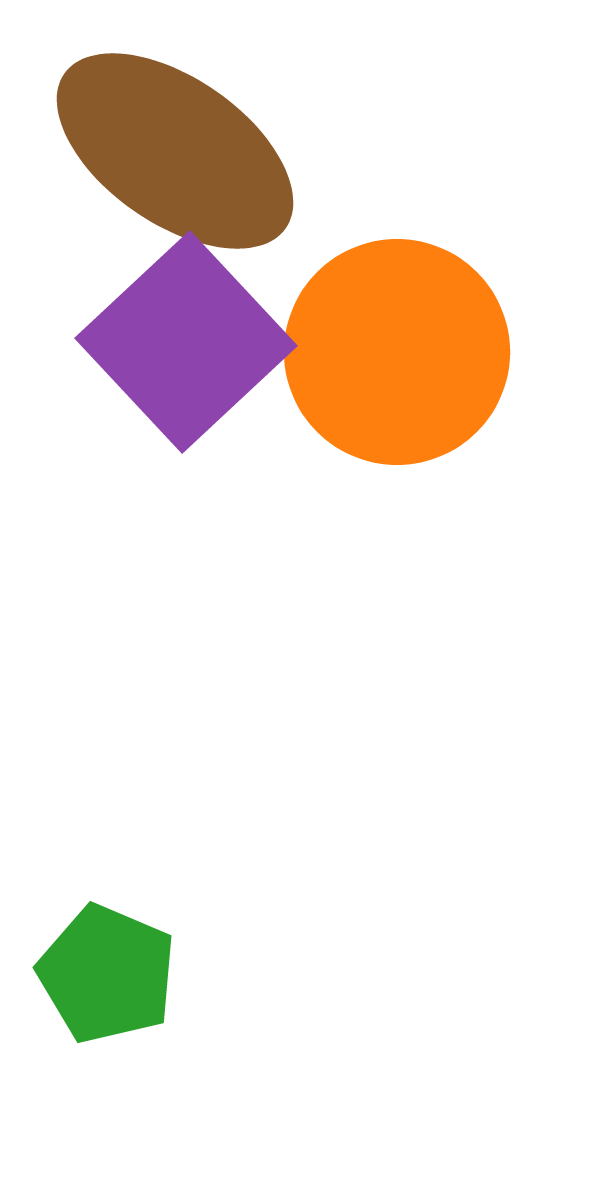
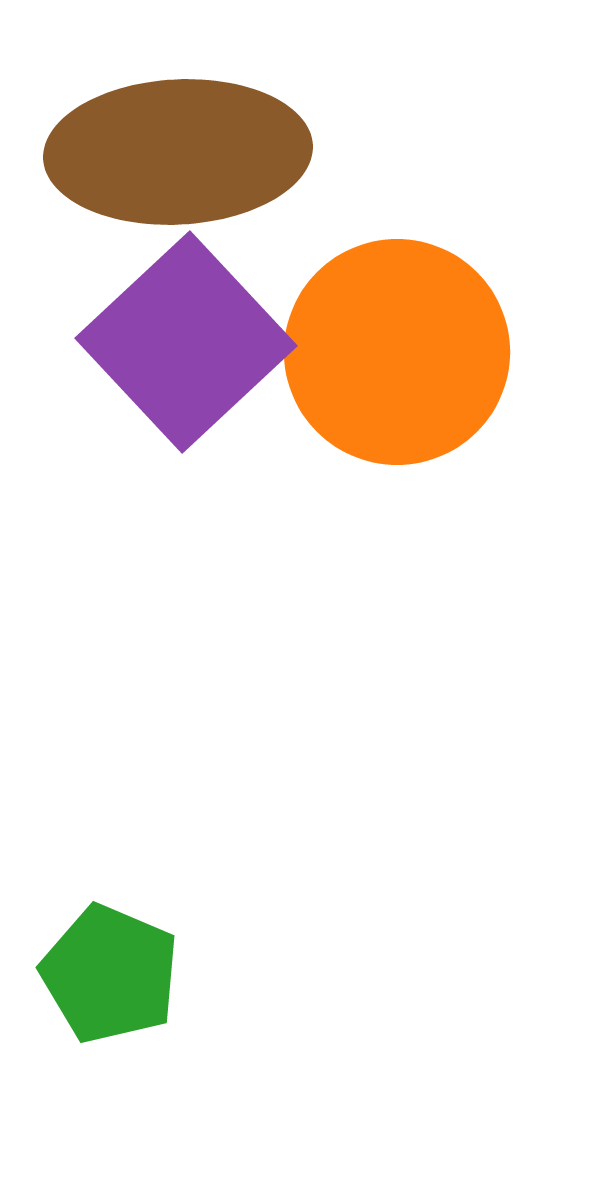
brown ellipse: moved 3 px right, 1 px down; rotated 38 degrees counterclockwise
green pentagon: moved 3 px right
